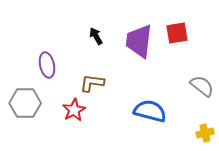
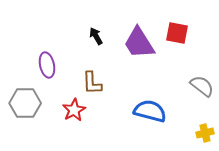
red square: rotated 20 degrees clockwise
purple trapezoid: moved 2 px down; rotated 39 degrees counterclockwise
brown L-shape: rotated 100 degrees counterclockwise
